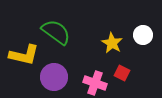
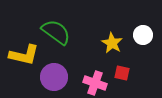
red square: rotated 14 degrees counterclockwise
